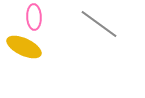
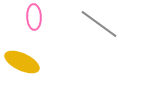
yellow ellipse: moved 2 px left, 15 px down
